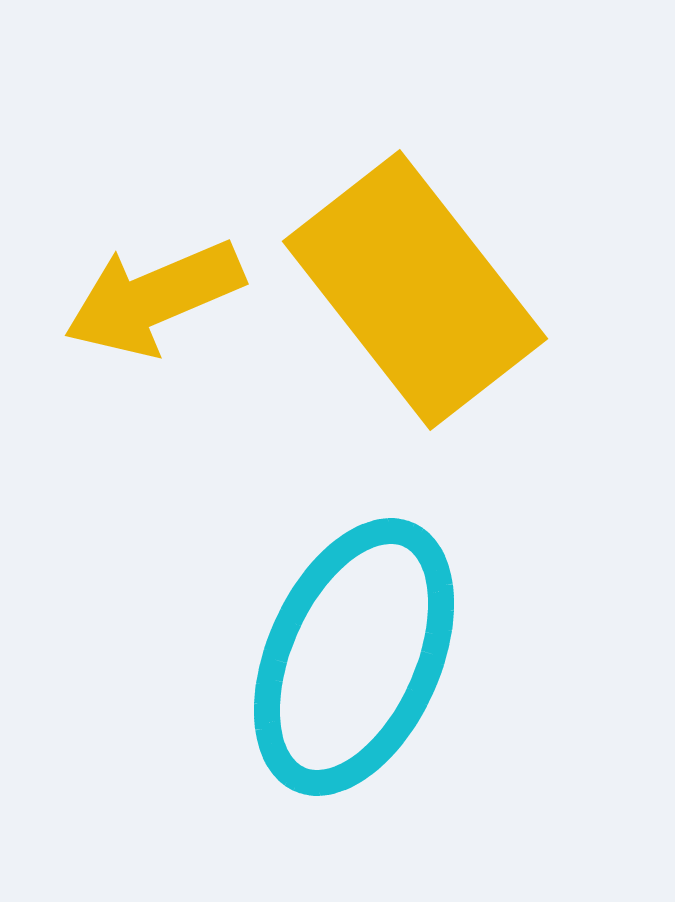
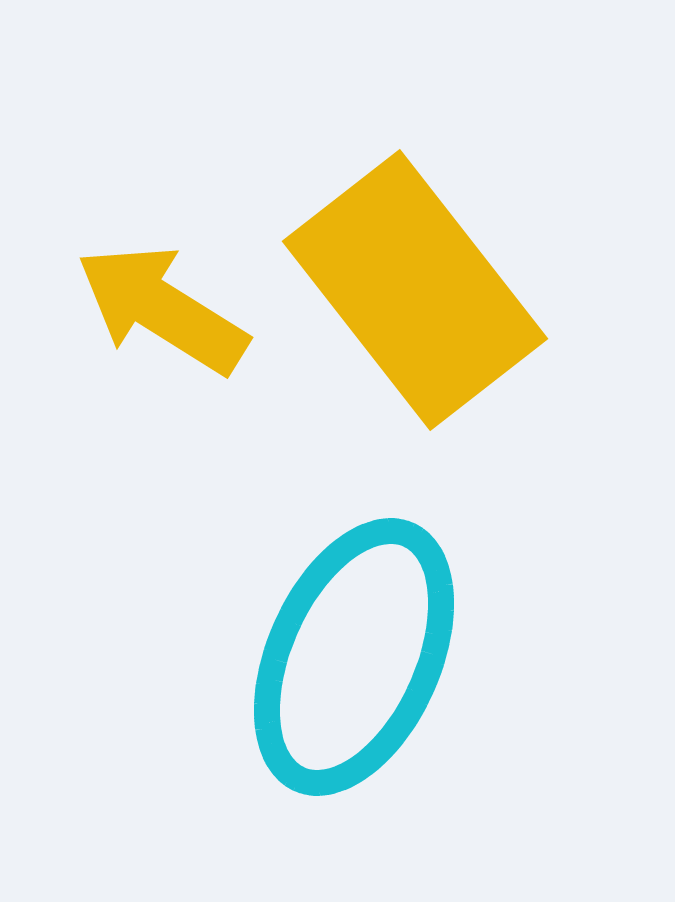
yellow arrow: moved 8 px right, 11 px down; rotated 55 degrees clockwise
